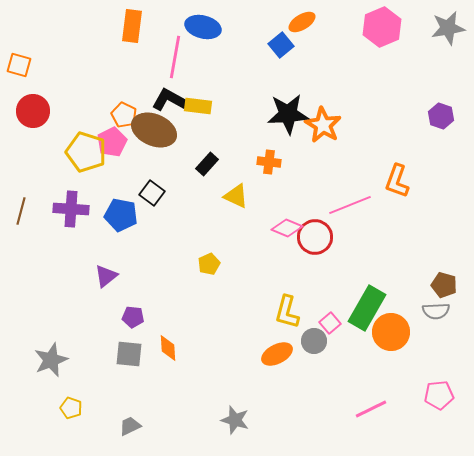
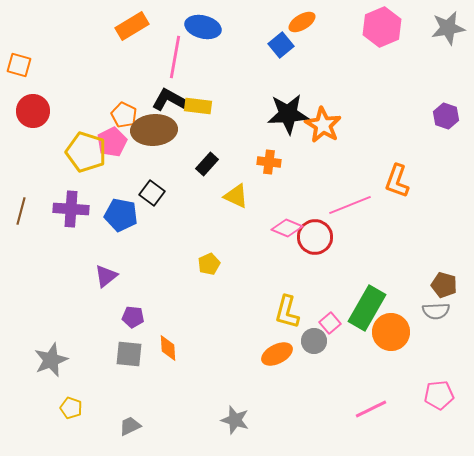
orange rectangle at (132, 26): rotated 52 degrees clockwise
purple hexagon at (441, 116): moved 5 px right
brown ellipse at (154, 130): rotated 27 degrees counterclockwise
